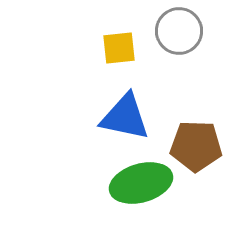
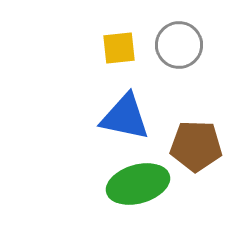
gray circle: moved 14 px down
green ellipse: moved 3 px left, 1 px down
